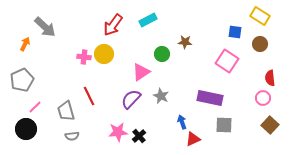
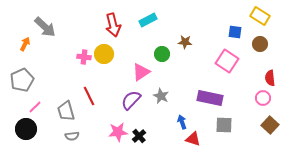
red arrow: rotated 50 degrees counterclockwise
purple semicircle: moved 1 px down
red triangle: rotated 42 degrees clockwise
